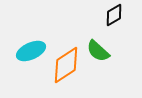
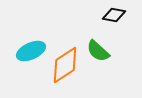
black diamond: rotated 40 degrees clockwise
orange diamond: moved 1 px left
